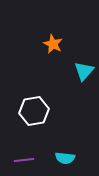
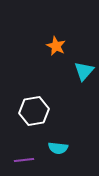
orange star: moved 3 px right, 2 px down
cyan semicircle: moved 7 px left, 10 px up
